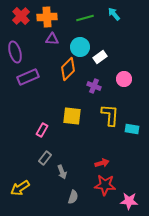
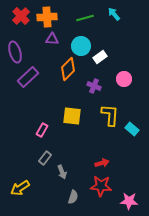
cyan circle: moved 1 px right, 1 px up
purple rectangle: rotated 20 degrees counterclockwise
cyan rectangle: rotated 32 degrees clockwise
red star: moved 4 px left, 1 px down
